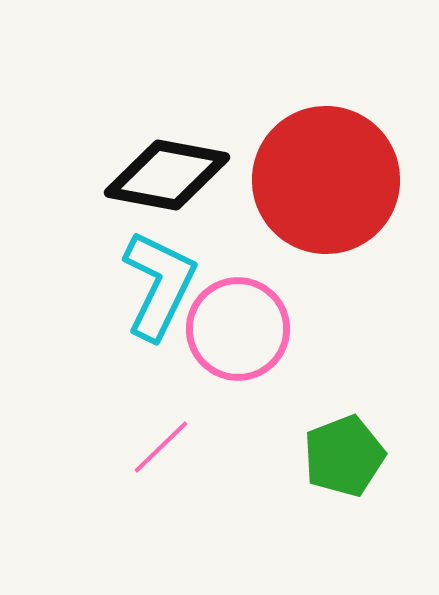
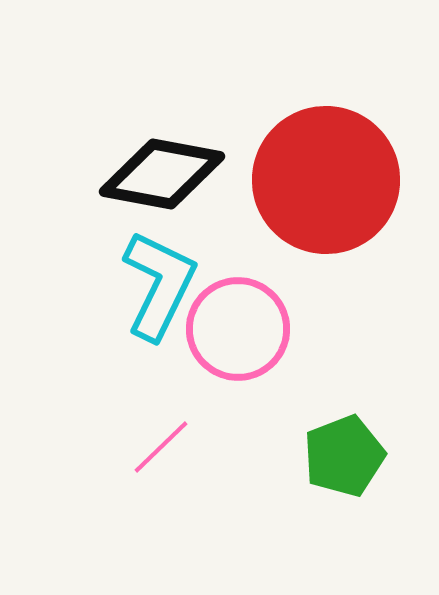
black diamond: moved 5 px left, 1 px up
